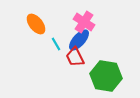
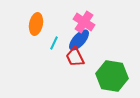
orange ellipse: rotated 50 degrees clockwise
cyan line: moved 2 px left, 1 px up; rotated 56 degrees clockwise
green hexagon: moved 6 px right
